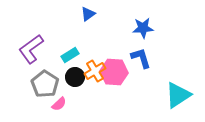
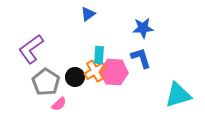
cyan rectangle: moved 29 px right; rotated 54 degrees counterclockwise
gray pentagon: moved 1 px right, 2 px up
cyan triangle: rotated 16 degrees clockwise
